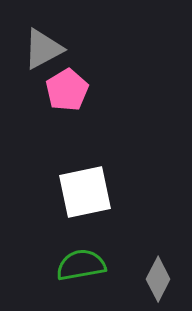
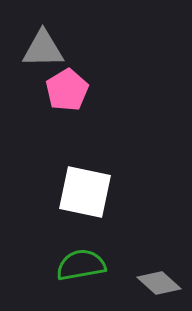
gray triangle: rotated 27 degrees clockwise
white square: rotated 24 degrees clockwise
gray diamond: moved 1 px right, 4 px down; rotated 75 degrees counterclockwise
